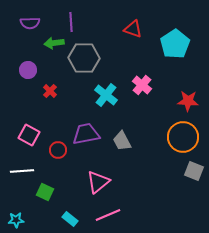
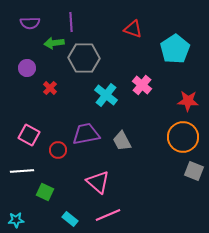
cyan pentagon: moved 5 px down
purple circle: moved 1 px left, 2 px up
red cross: moved 3 px up
pink triangle: rotated 40 degrees counterclockwise
